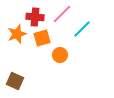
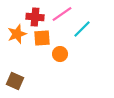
pink line: rotated 10 degrees clockwise
orange square: rotated 12 degrees clockwise
orange circle: moved 1 px up
